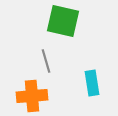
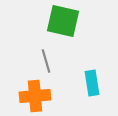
orange cross: moved 3 px right
